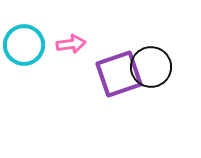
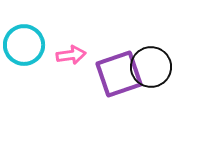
pink arrow: moved 11 px down
